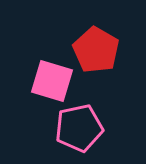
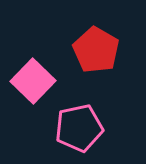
pink square: moved 19 px left; rotated 27 degrees clockwise
